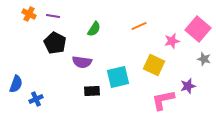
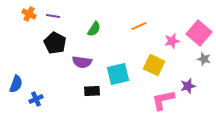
pink square: moved 1 px right, 4 px down
cyan square: moved 3 px up
